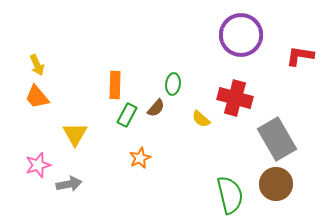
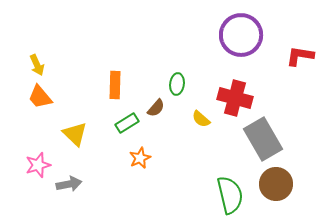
green ellipse: moved 4 px right
orange trapezoid: moved 3 px right
green rectangle: moved 8 px down; rotated 30 degrees clockwise
yellow triangle: rotated 16 degrees counterclockwise
gray rectangle: moved 14 px left
